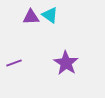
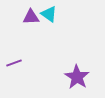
cyan triangle: moved 1 px left, 1 px up
purple star: moved 11 px right, 14 px down
